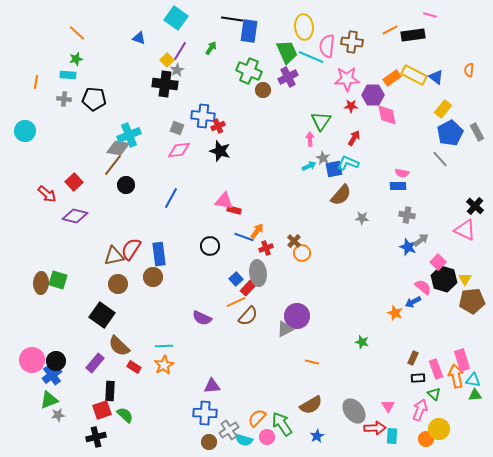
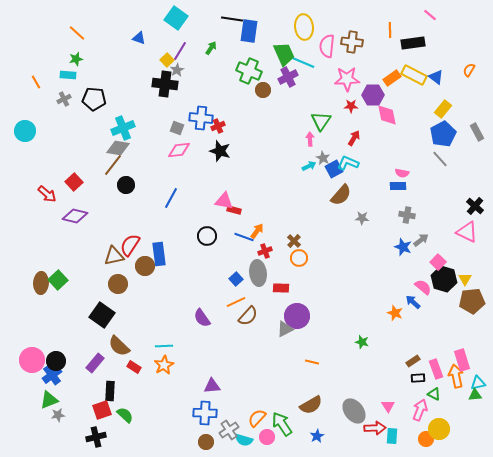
pink line at (430, 15): rotated 24 degrees clockwise
orange line at (390, 30): rotated 63 degrees counterclockwise
black rectangle at (413, 35): moved 8 px down
green trapezoid at (287, 52): moved 3 px left, 2 px down
cyan line at (311, 57): moved 9 px left, 5 px down
orange semicircle at (469, 70): rotated 24 degrees clockwise
orange line at (36, 82): rotated 40 degrees counterclockwise
gray cross at (64, 99): rotated 32 degrees counterclockwise
blue cross at (203, 116): moved 2 px left, 2 px down
blue pentagon at (450, 133): moved 7 px left, 1 px down
cyan cross at (129, 135): moved 6 px left, 7 px up
blue square at (334, 169): rotated 18 degrees counterclockwise
pink triangle at (465, 230): moved 2 px right, 2 px down
black circle at (210, 246): moved 3 px left, 10 px up
blue star at (408, 247): moved 5 px left
red cross at (266, 248): moved 1 px left, 3 px down
red semicircle at (131, 249): moved 1 px left, 4 px up
orange circle at (302, 253): moved 3 px left, 5 px down
brown circle at (153, 277): moved 8 px left, 11 px up
green square at (58, 280): rotated 30 degrees clockwise
red rectangle at (248, 288): moved 33 px right; rotated 49 degrees clockwise
blue arrow at (413, 302): rotated 70 degrees clockwise
purple semicircle at (202, 318): rotated 30 degrees clockwise
brown rectangle at (413, 358): moved 3 px down; rotated 32 degrees clockwise
cyan triangle at (473, 380): moved 5 px right, 3 px down; rotated 21 degrees counterclockwise
green triangle at (434, 394): rotated 16 degrees counterclockwise
brown circle at (209, 442): moved 3 px left
